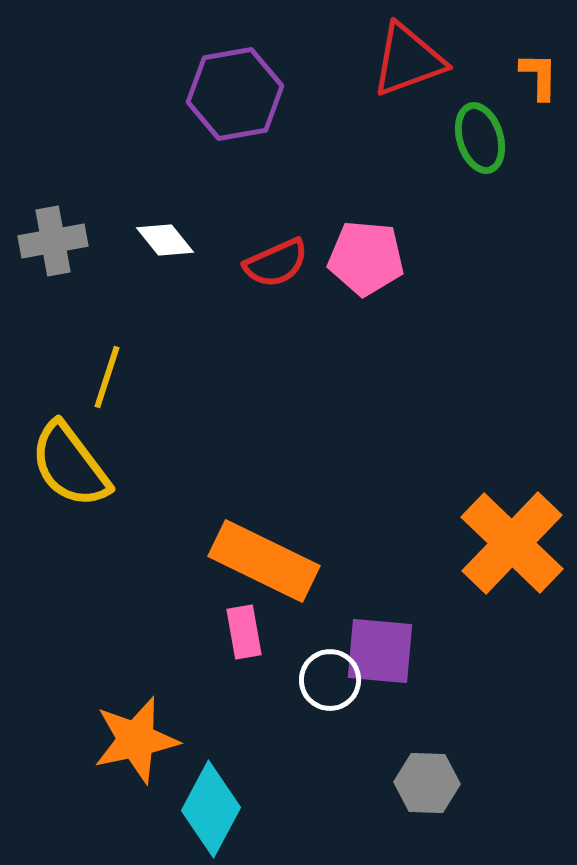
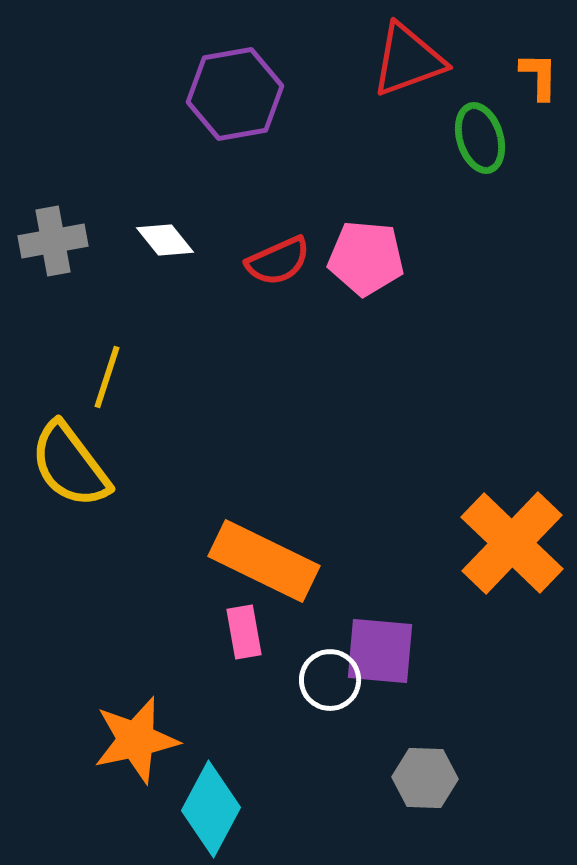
red semicircle: moved 2 px right, 2 px up
gray hexagon: moved 2 px left, 5 px up
